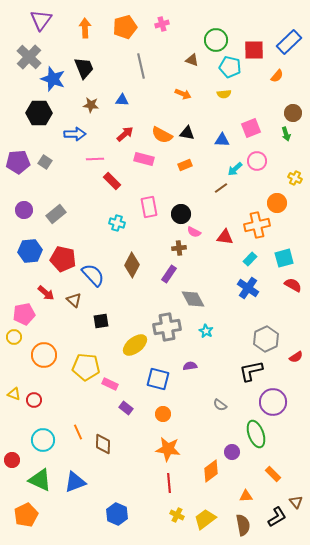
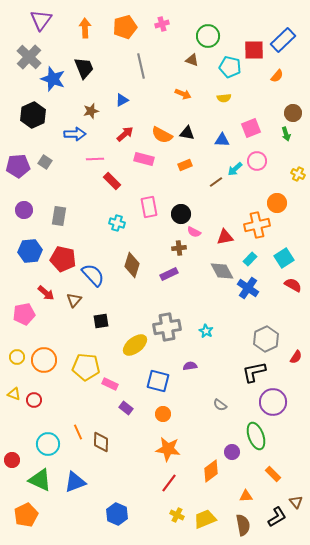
green circle at (216, 40): moved 8 px left, 4 px up
blue rectangle at (289, 42): moved 6 px left, 2 px up
yellow semicircle at (224, 94): moved 4 px down
blue triangle at (122, 100): rotated 32 degrees counterclockwise
brown star at (91, 105): moved 6 px down; rotated 21 degrees counterclockwise
black hexagon at (39, 113): moved 6 px left, 2 px down; rotated 25 degrees counterclockwise
purple pentagon at (18, 162): moved 4 px down
yellow cross at (295, 178): moved 3 px right, 4 px up
brown line at (221, 188): moved 5 px left, 6 px up
gray rectangle at (56, 214): moved 3 px right, 2 px down; rotated 42 degrees counterclockwise
red triangle at (225, 237): rotated 18 degrees counterclockwise
cyan square at (284, 258): rotated 18 degrees counterclockwise
brown diamond at (132, 265): rotated 10 degrees counterclockwise
purple rectangle at (169, 274): rotated 30 degrees clockwise
gray diamond at (193, 299): moved 29 px right, 28 px up
brown triangle at (74, 300): rotated 28 degrees clockwise
yellow circle at (14, 337): moved 3 px right, 20 px down
orange circle at (44, 355): moved 5 px down
red semicircle at (296, 357): rotated 24 degrees counterclockwise
black L-shape at (251, 371): moved 3 px right, 1 px down
blue square at (158, 379): moved 2 px down
green ellipse at (256, 434): moved 2 px down
cyan circle at (43, 440): moved 5 px right, 4 px down
brown diamond at (103, 444): moved 2 px left, 2 px up
red line at (169, 483): rotated 42 degrees clockwise
yellow trapezoid at (205, 519): rotated 15 degrees clockwise
